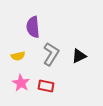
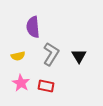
black triangle: rotated 35 degrees counterclockwise
